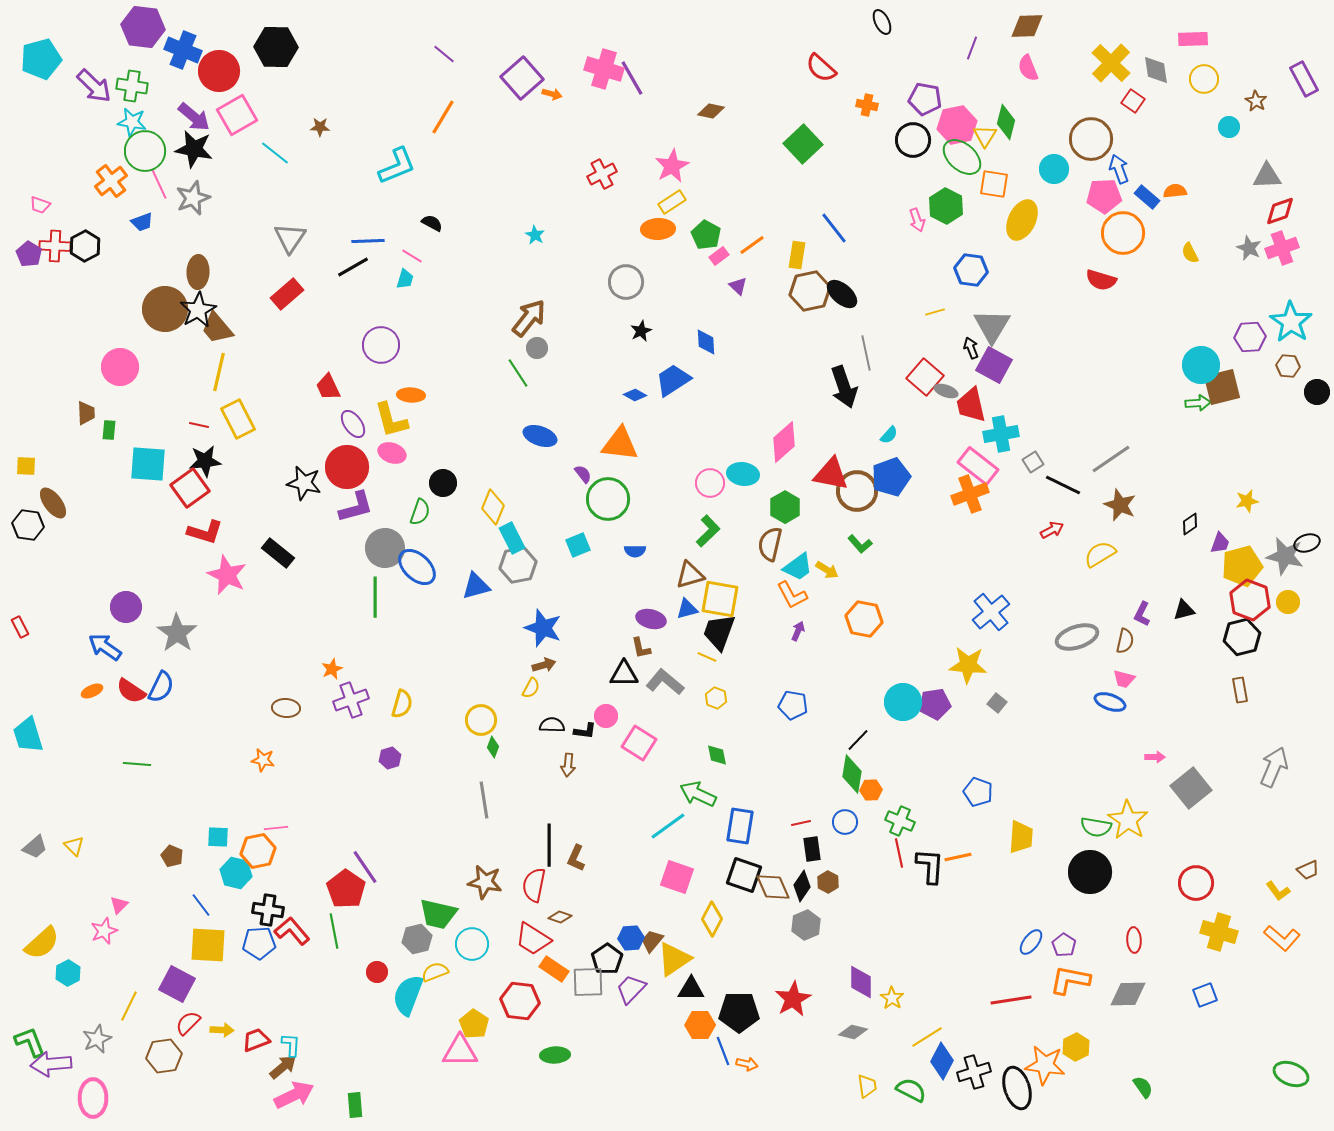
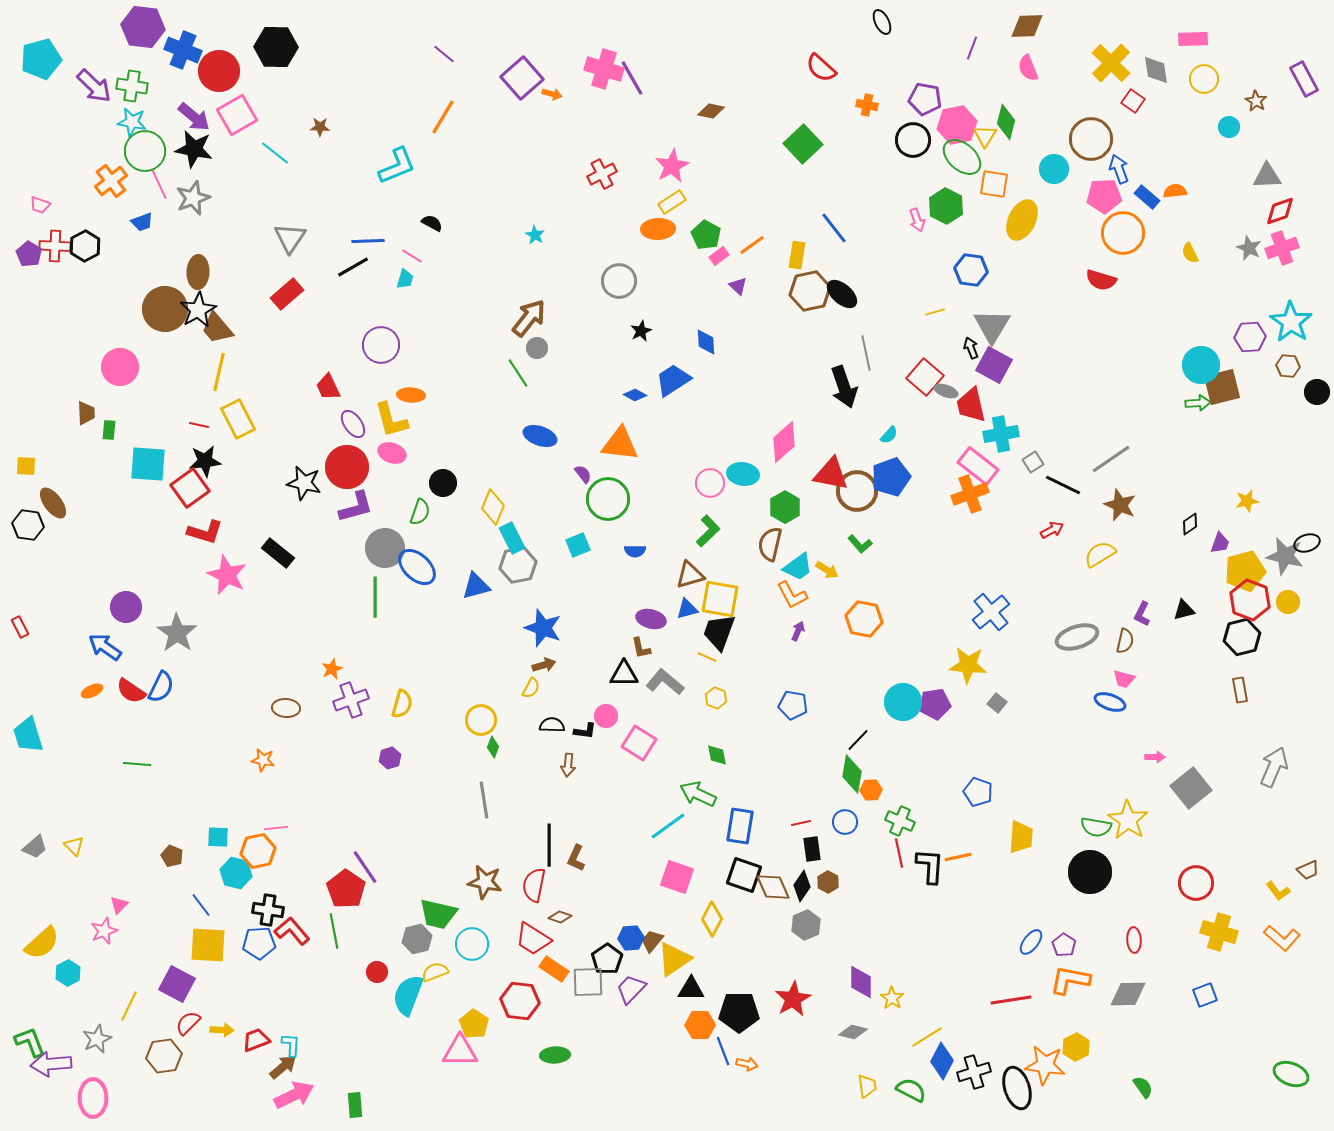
gray circle at (626, 282): moved 7 px left, 1 px up
yellow pentagon at (1242, 566): moved 3 px right, 5 px down
